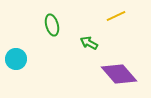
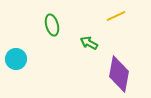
purple diamond: rotated 51 degrees clockwise
